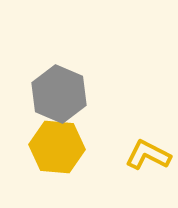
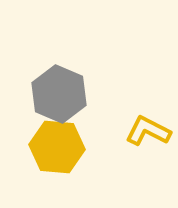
yellow L-shape: moved 24 px up
